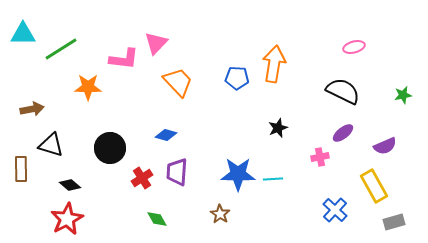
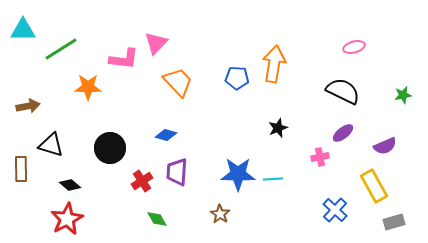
cyan triangle: moved 4 px up
brown arrow: moved 4 px left, 3 px up
red cross: moved 3 px down
